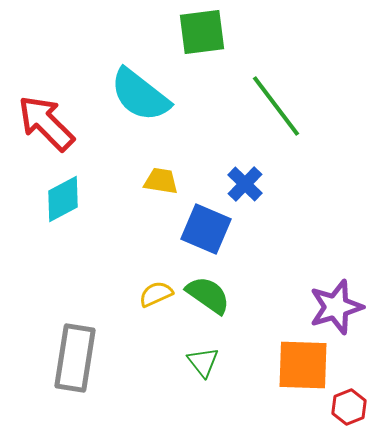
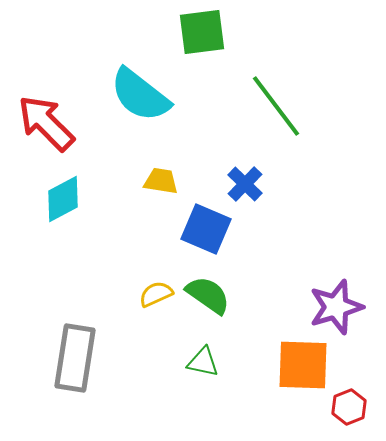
green triangle: rotated 40 degrees counterclockwise
